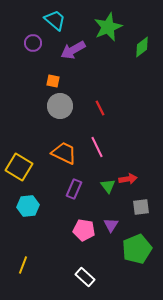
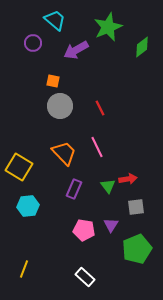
purple arrow: moved 3 px right
orange trapezoid: rotated 20 degrees clockwise
gray square: moved 5 px left
yellow line: moved 1 px right, 4 px down
